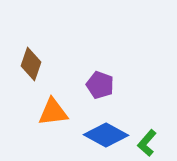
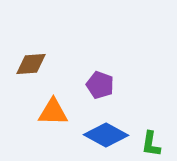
brown diamond: rotated 68 degrees clockwise
orange triangle: rotated 8 degrees clockwise
green L-shape: moved 4 px right, 1 px down; rotated 32 degrees counterclockwise
